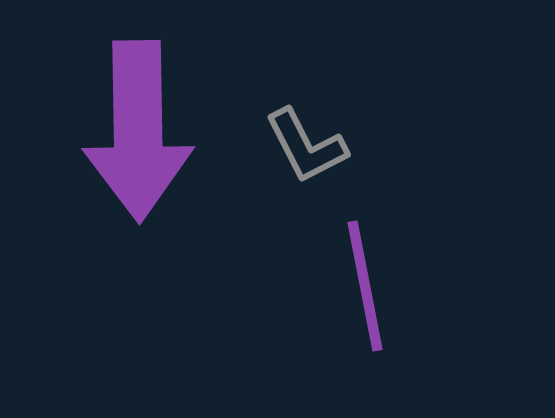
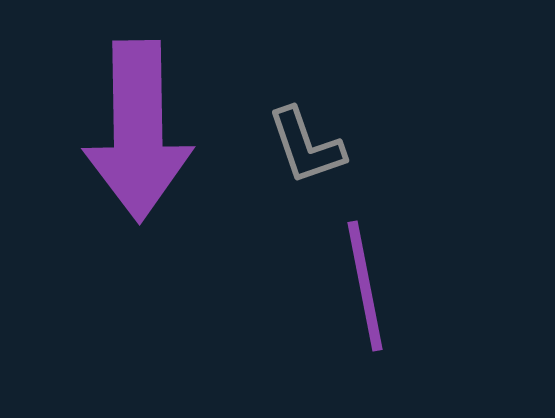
gray L-shape: rotated 8 degrees clockwise
